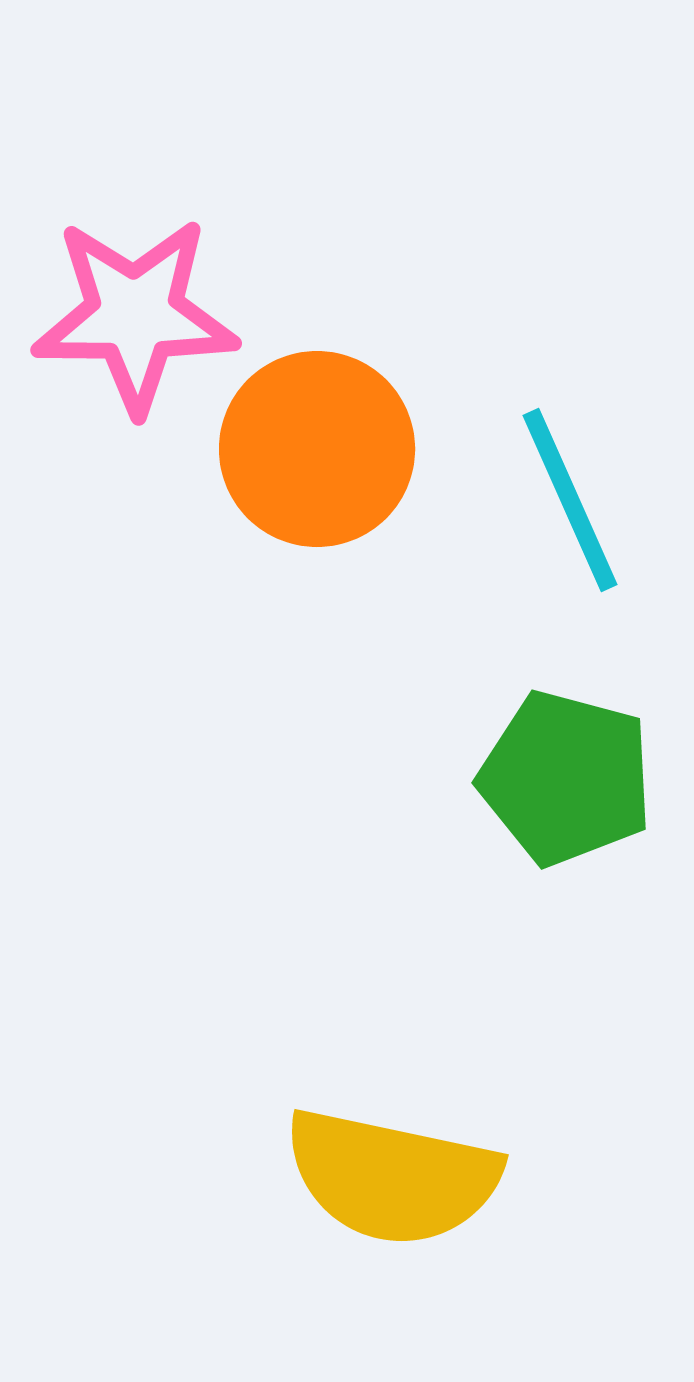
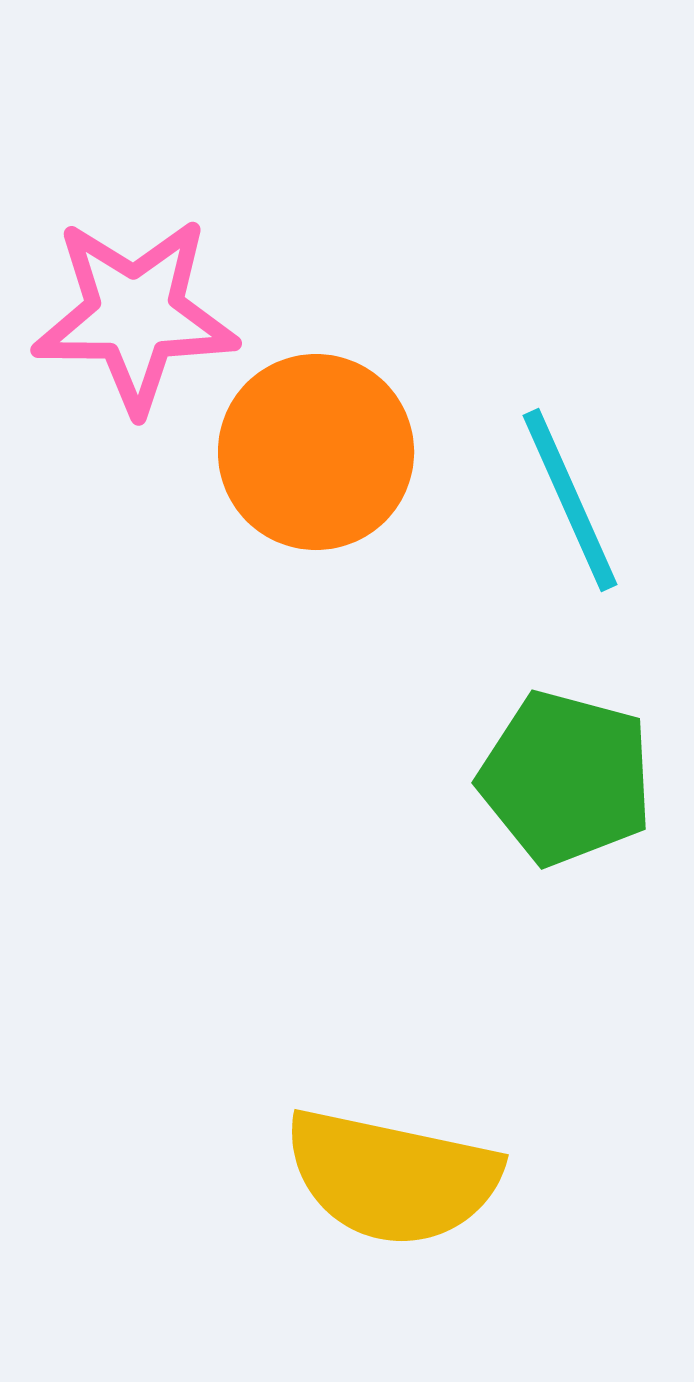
orange circle: moved 1 px left, 3 px down
